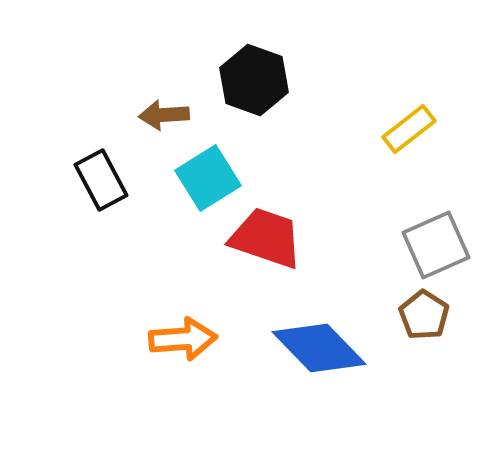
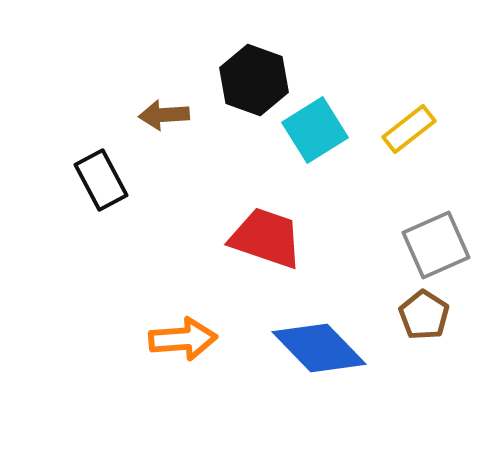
cyan square: moved 107 px right, 48 px up
